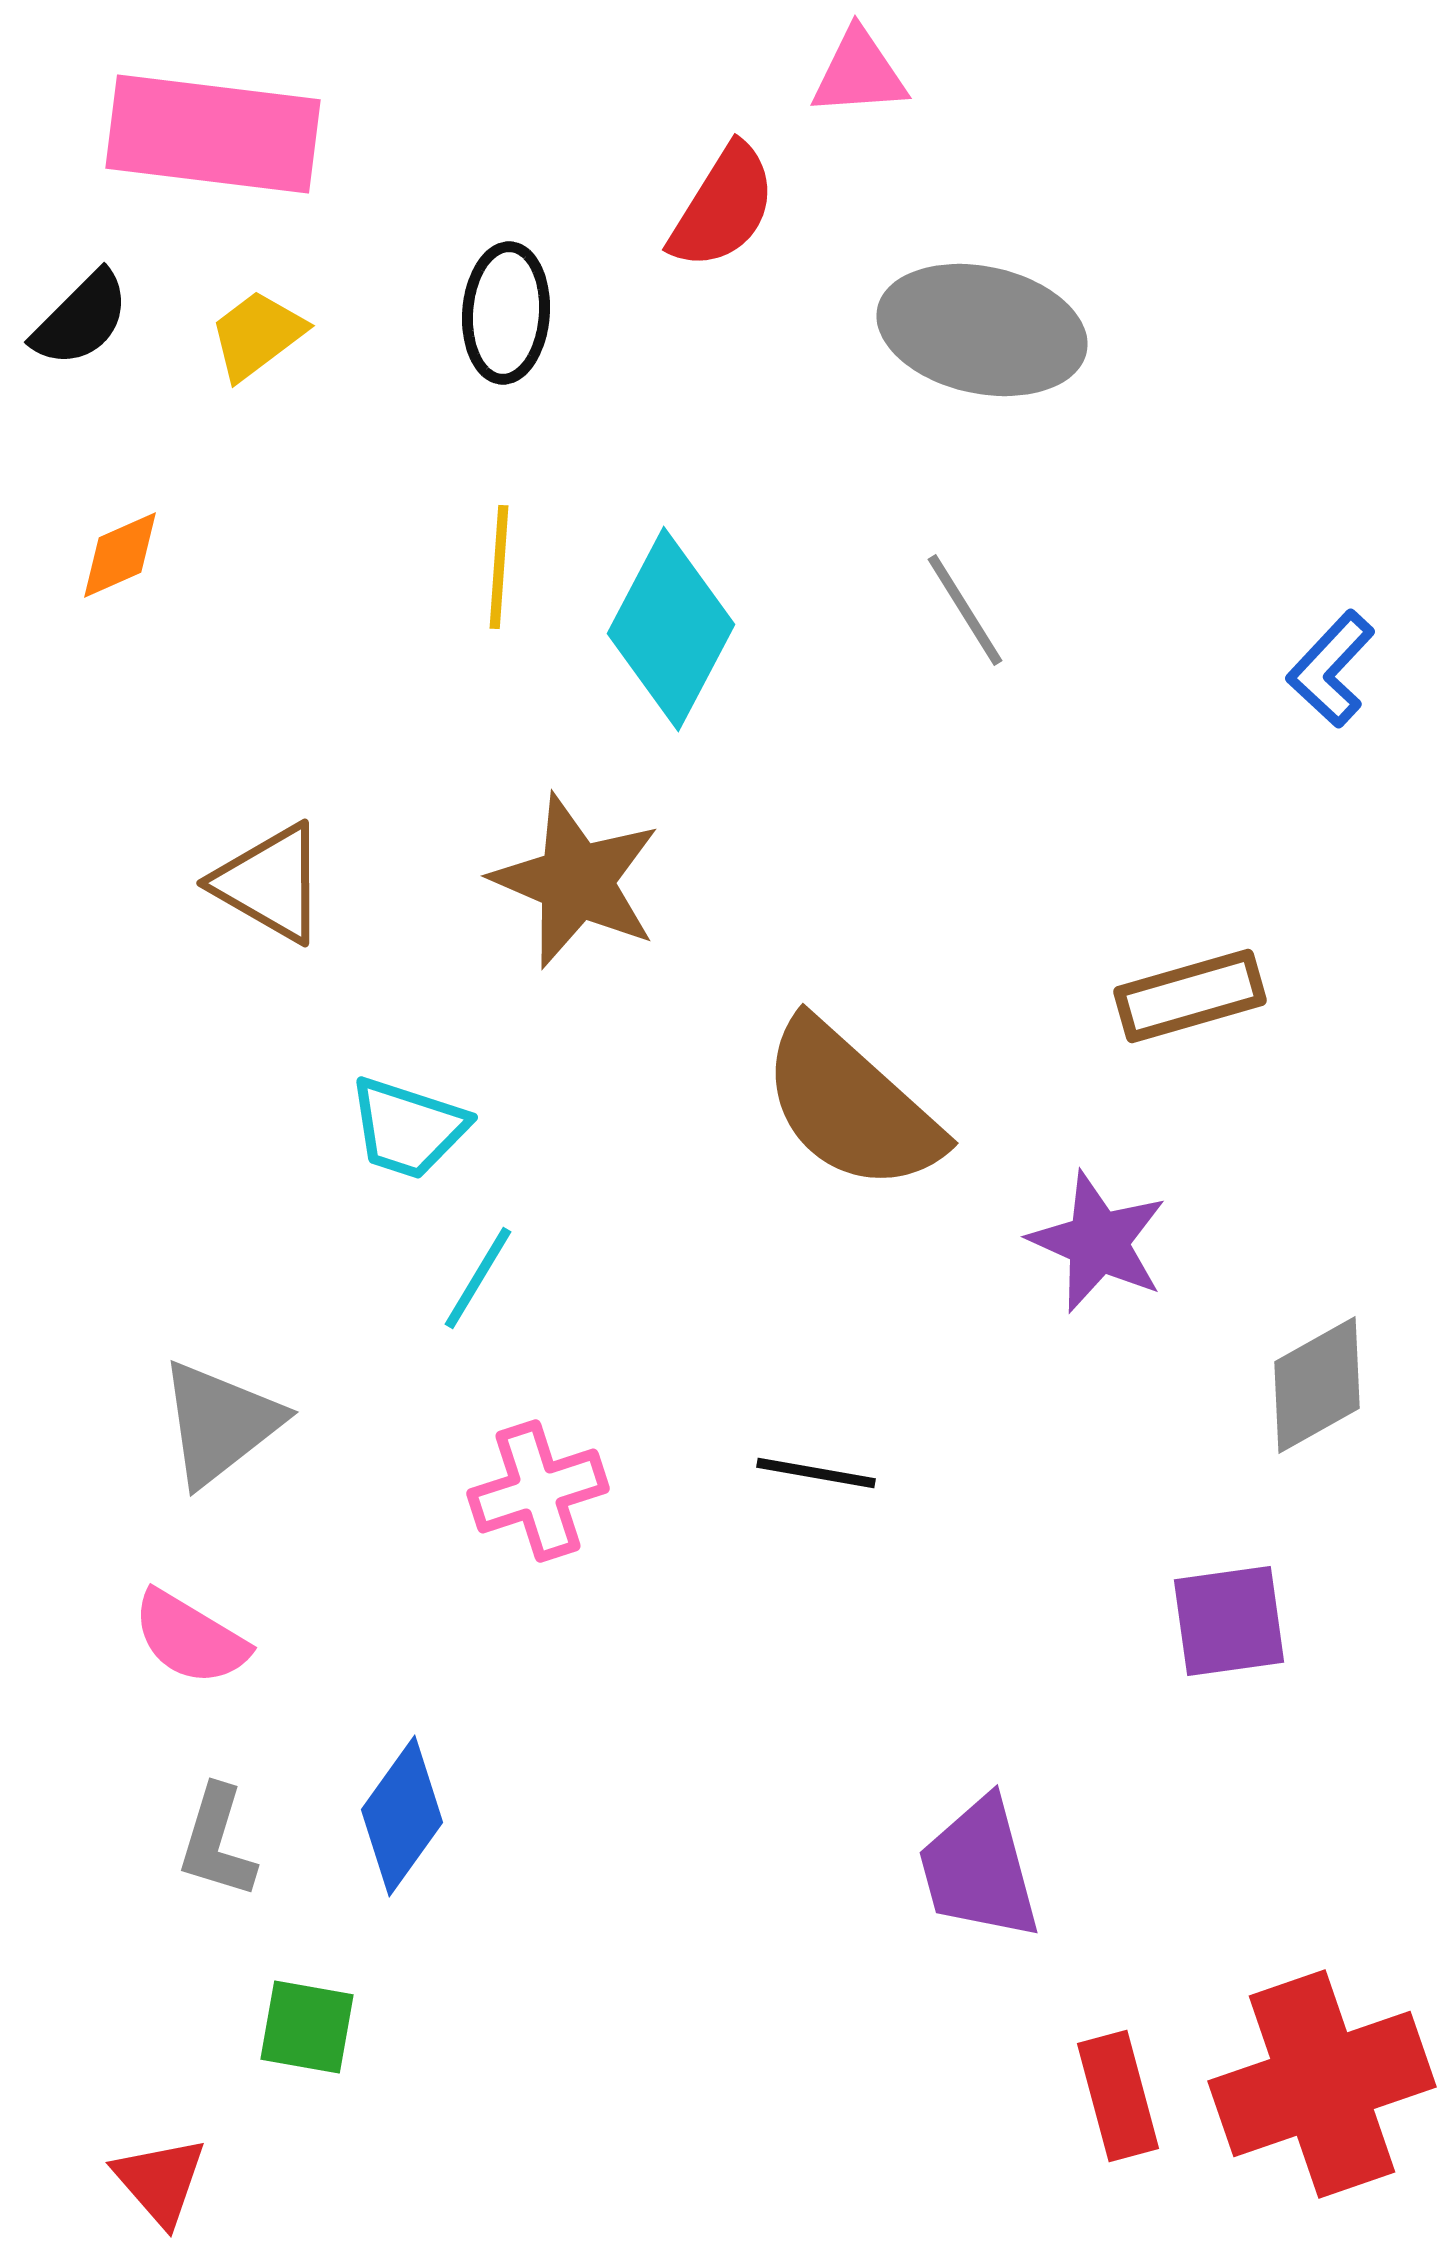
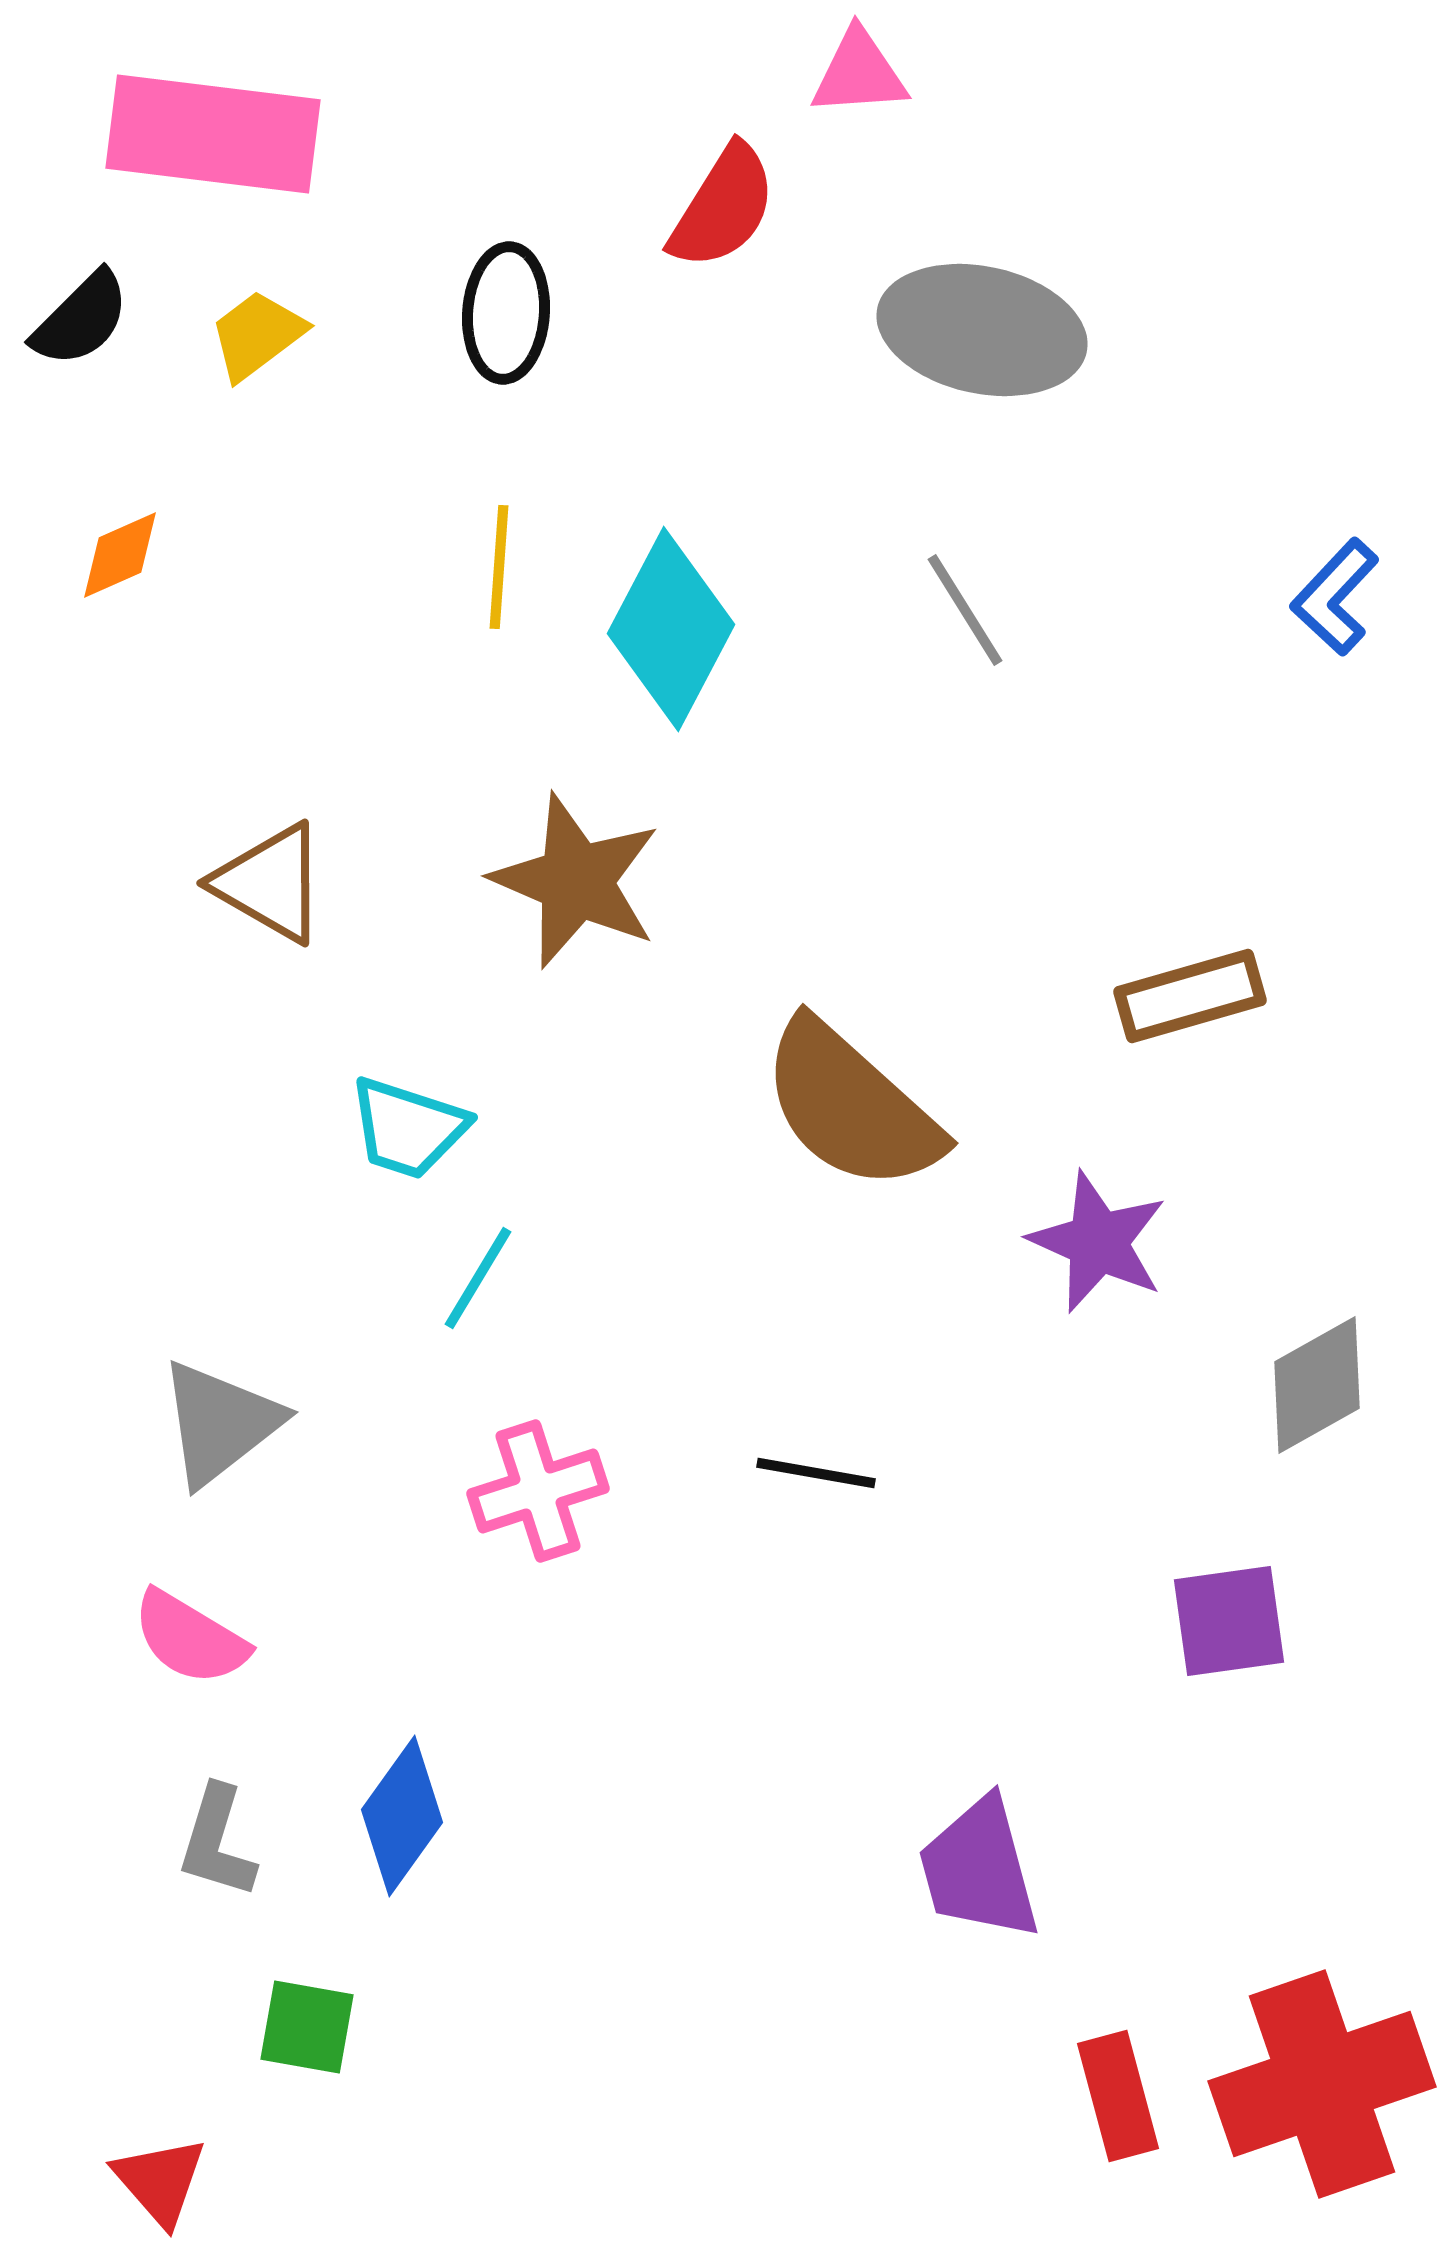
blue L-shape: moved 4 px right, 72 px up
